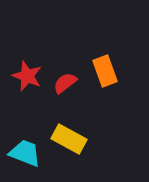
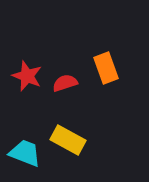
orange rectangle: moved 1 px right, 3 px up
red semicircle: rotated 20 degrees clockwise
yellow rectangle: moved 1 px left, 1 px down
